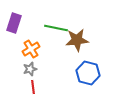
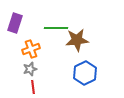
purple rectangle: moved 1 px right
green line: rotated 10 degrees counterclockwise
orange cross: rotated 12 degrees clockwise
blue hexagon: moved 3 px left; rotated 20 degrees clockwise
